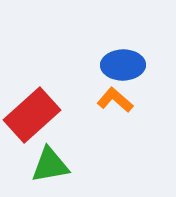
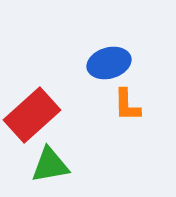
blue ellipse: moved 14 px left, 2 px up; rotated 15 degrees counterclockwise
orange L-shape: moved 12 px right, 5 px down; rotated 132 degrees counterclockwise
